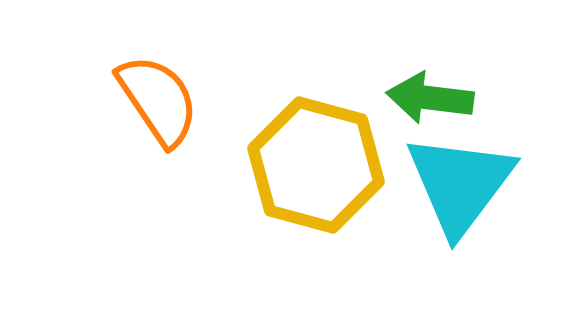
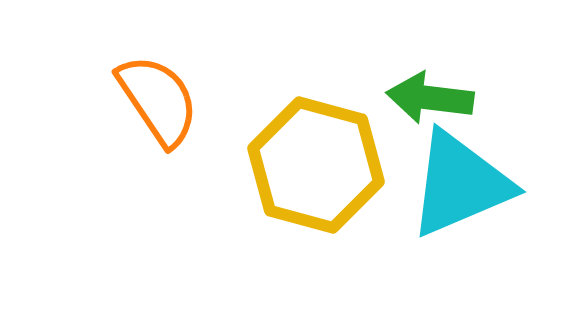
cyan triangle: rotated 30 degrees clockwise
